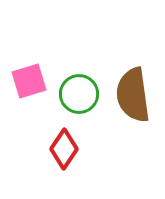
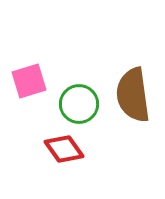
green circle: moved 10 px down
red diamond: rotated 69 degrees counterclockwise
